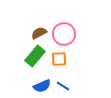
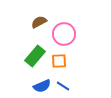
brown semicircle: moved 11 px up
orange square: moved 2 px down
